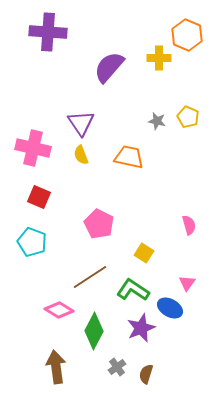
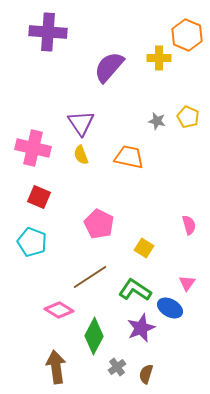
yellow square: moved 5 px up
green L-shape: moved 2 px right
green diamond: moved 5 px down
